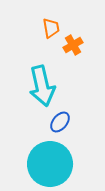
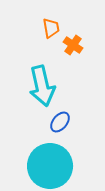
orange cross: rotated 24 degrees counterclockwise
cyan circle: moved 2 px down
